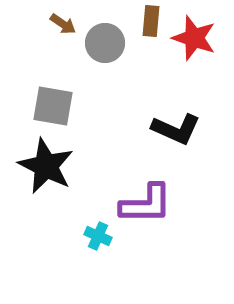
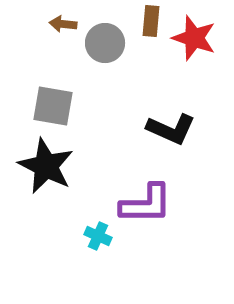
brown arrow: rotated 152 degrees clockwise
black L-shape: moved 5 px left
